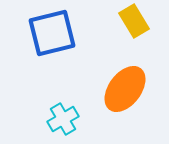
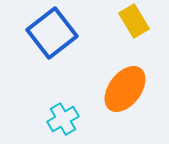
blue square: rotated 24 degrees counterclockwise
